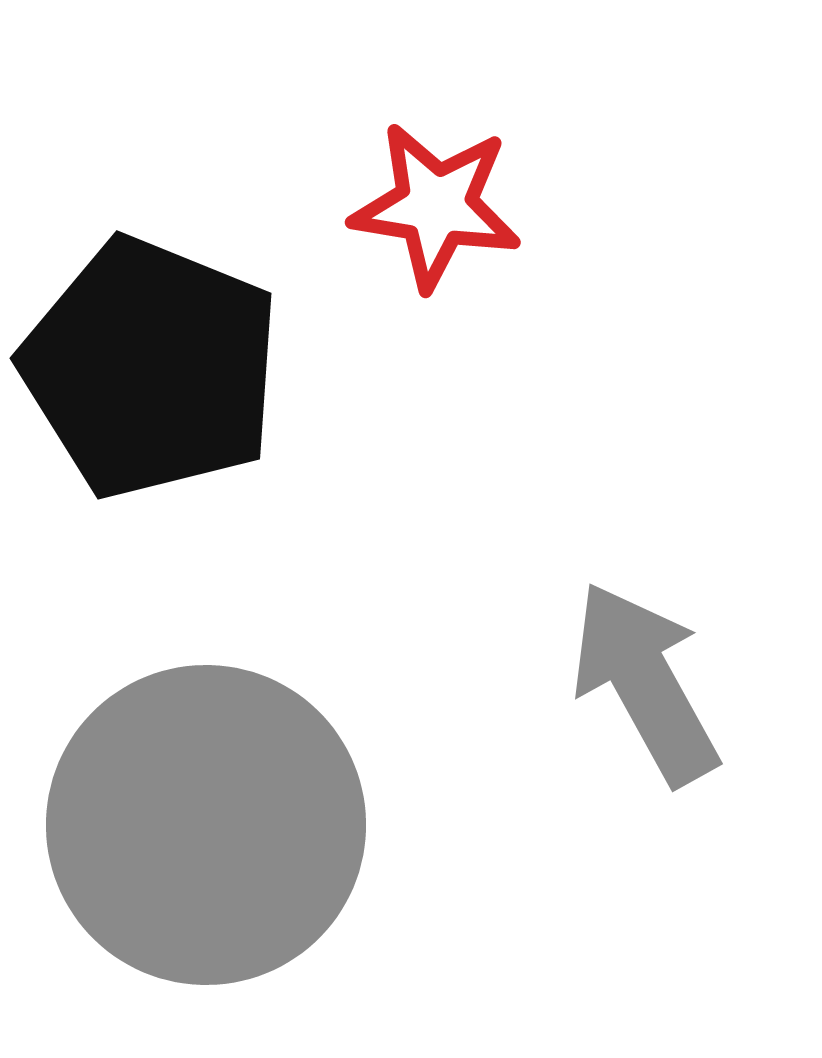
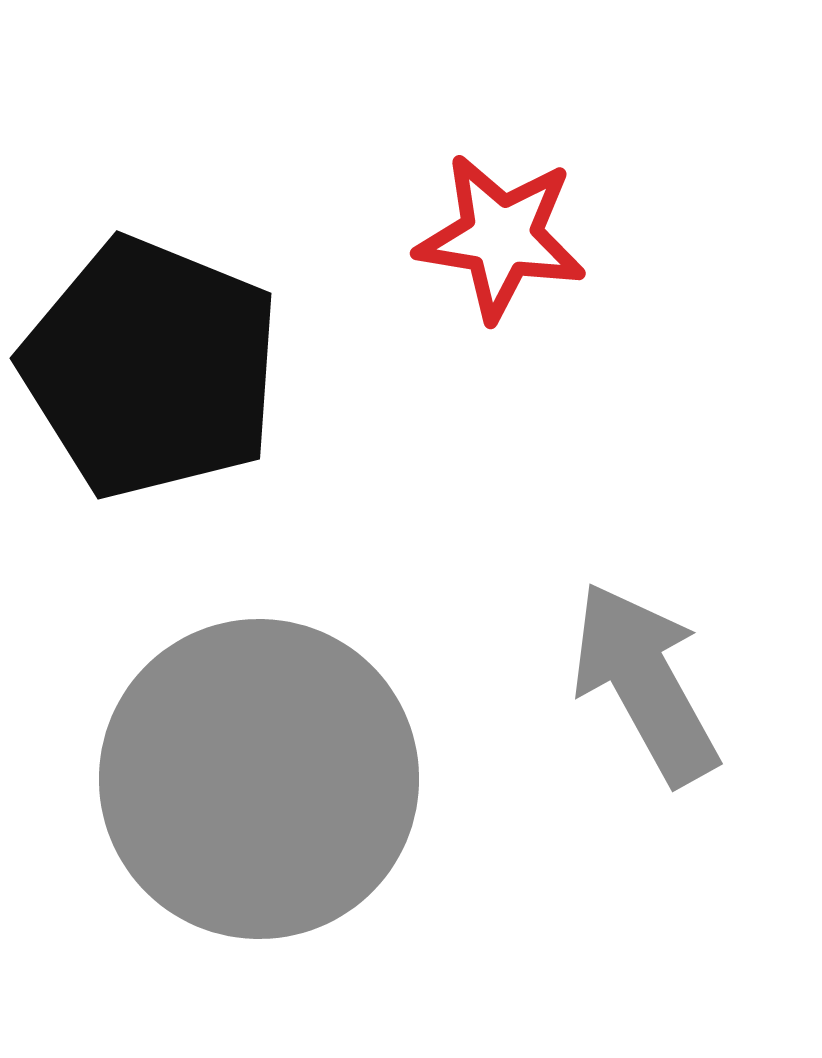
red star: moved 65 px right, 31 px down
gray circle: moved 53 px right, 46 px up
